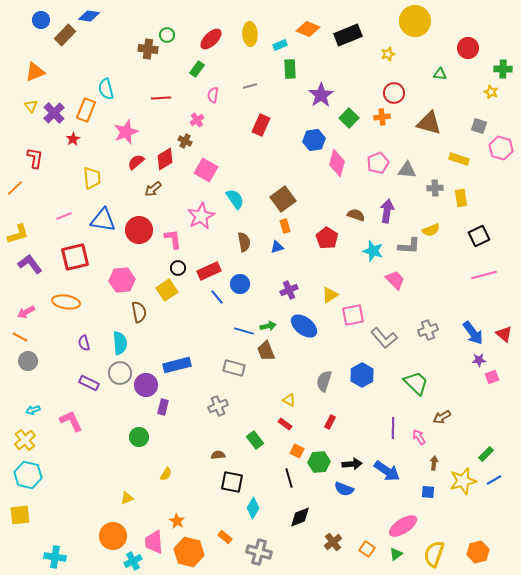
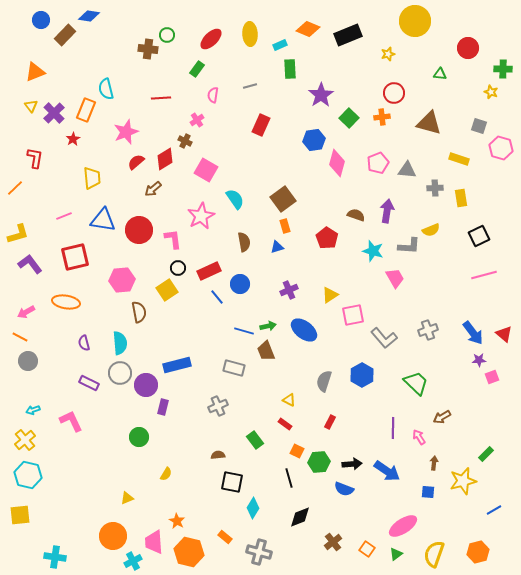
pink trapezoid at (395, 280): moved 2 px up; rotated 15 degrees clockwise
blue ellipse at (304, 326): moved 4 px down
blue line at (494, 480): moved 30 px down
